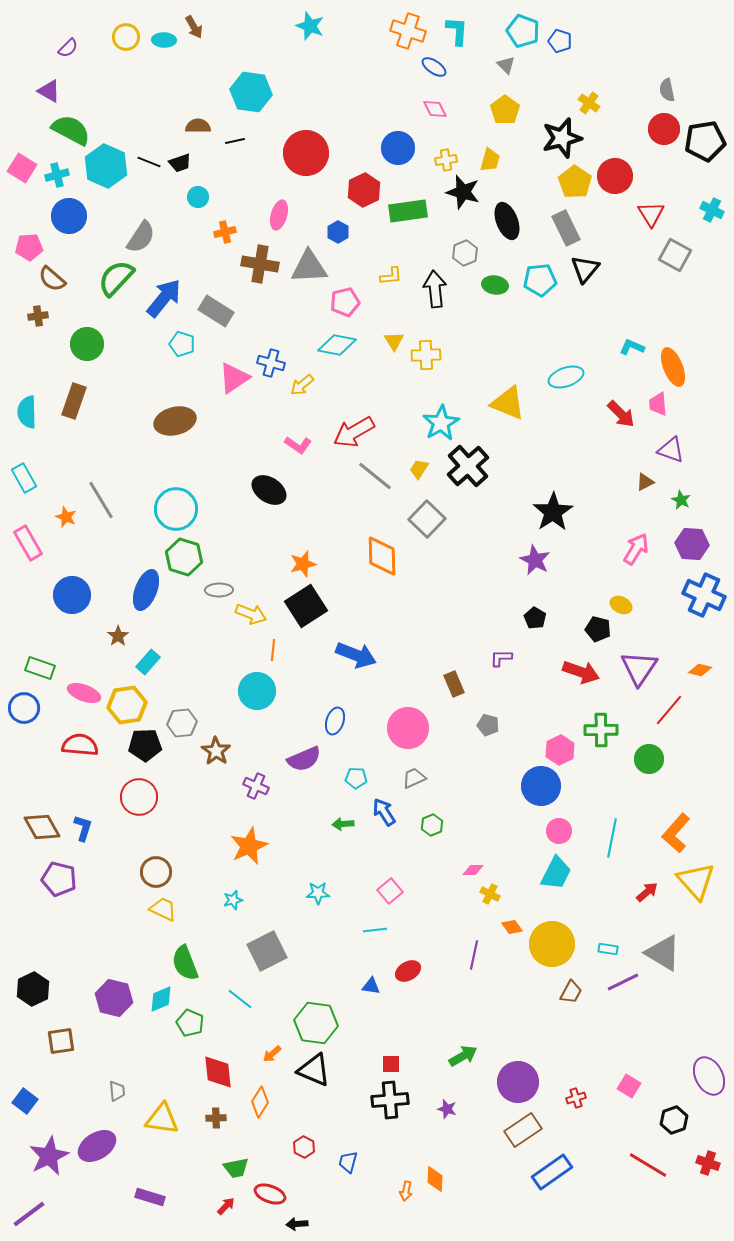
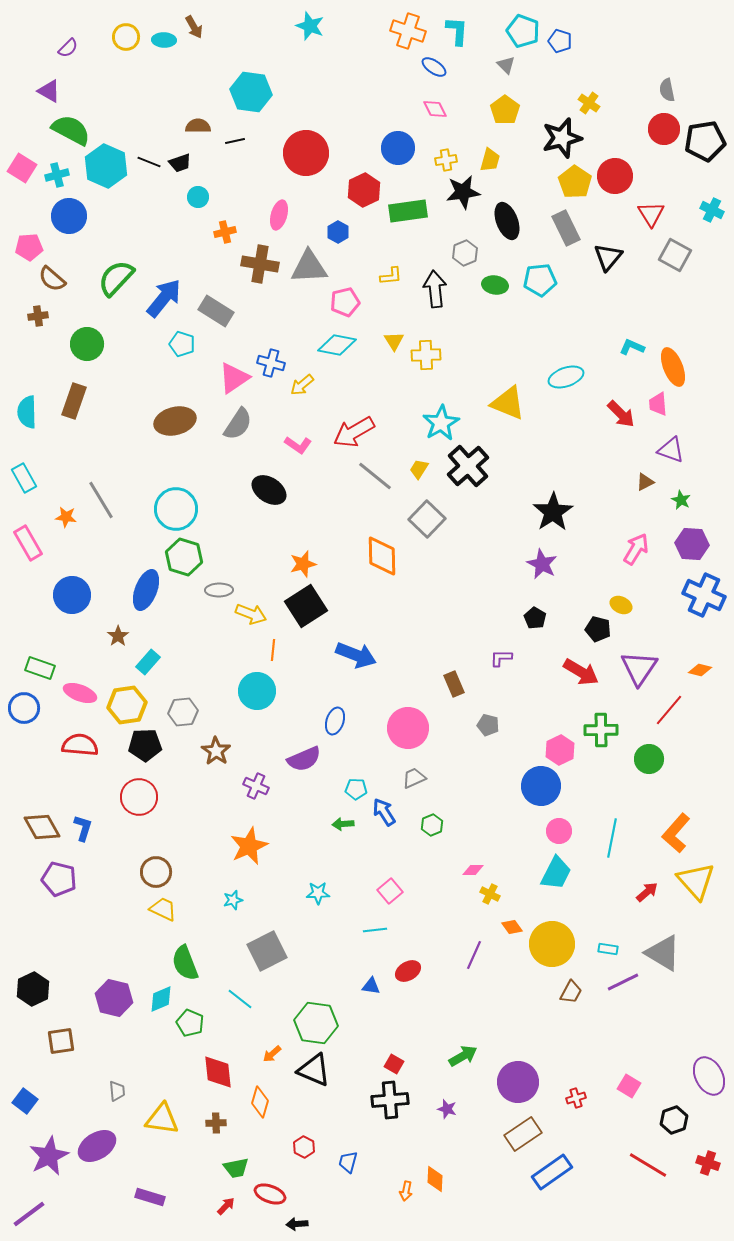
black star at (463, 192): rotated 24 degrees counterclockwise
gray semicircle at (141, 237): moved 97 px right, 187 px down
black triangle at (585, 269): moved 23 px right, 12 px up
orange star at (66, 517): rotated 15 degrees counterclockwise
purple star at (535, 560): moved 7 px right, 4 px down
red arrow at (581, 672): rotated 12 degrees clockwise
pink ellipse at (84, 693): moved 4 px left
gray hexagon at (182, 723): moved 1 px right, 11 px up
cyan pentagon at (356, 778): moved 11 px down
purple line at (474, 955): rotated 12 degrees clockwise
red square at (391, 1064): moved 3 px right; rotated 30 degrees clockwise
orange diamond at (260, 1102): rotated 16 degrees counterclockwise
brown cross at (216, 1118): moved 5 px down
brown rectangle at (523, 1130): moved 4 px down
